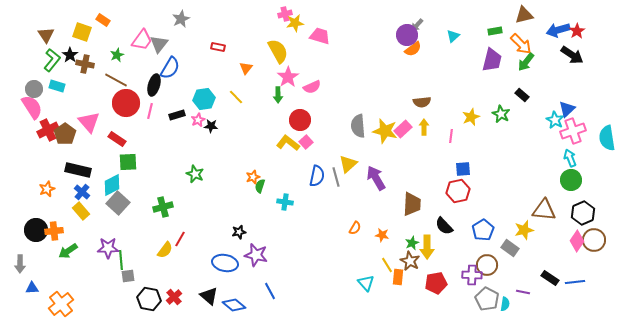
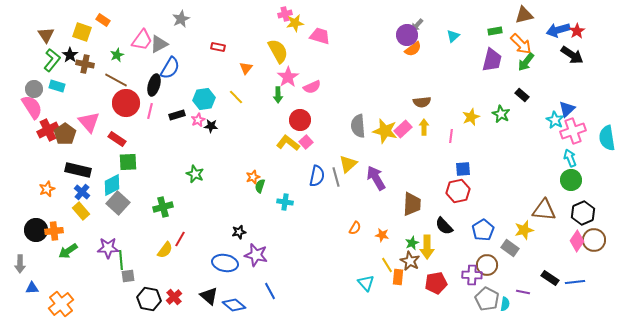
gray triangle at (159, 44): rotated 24 degrees clockwise
